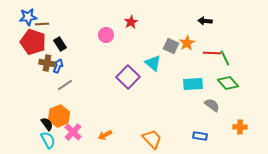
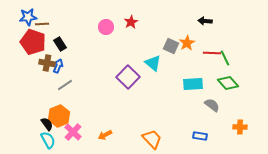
pink circle: moved 8 px up
